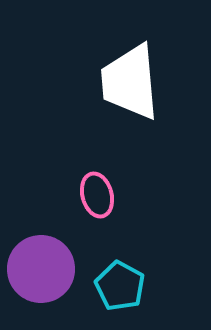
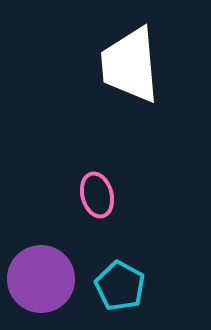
white trapezoid: moved 17 px up
purple circle: moved 10 px down
